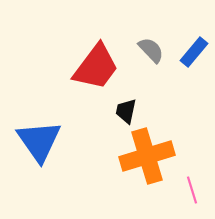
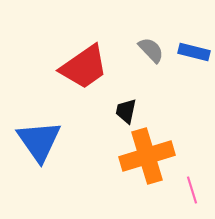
blue rectangle: rotated 64 degrees clockwise
red trapezoid: moved 12 px left; rotated 18 degrees clockwise
